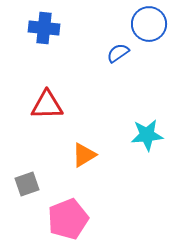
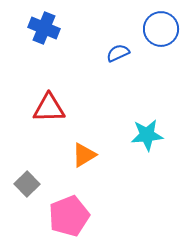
blue circle: moved 12 px right, 5 px down
blue cross: rotated 16 degrees clockwise
blue semicircle: rotated 10 degrees clockwise
red triangle: moved 2 px right, 3 px down
gray square: rotated 25 degrees counterclockwise
pink pentagon: moved 1 px right, 3 px up
